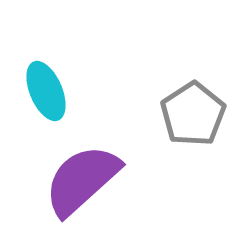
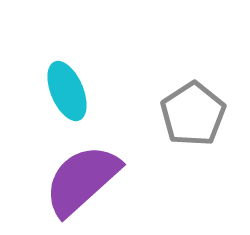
cyan ellipse: moved 21 px right
